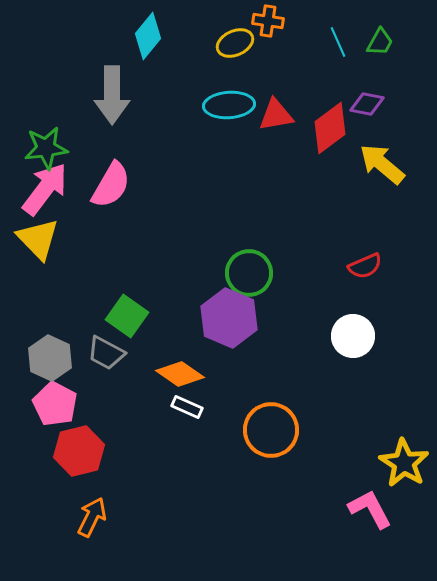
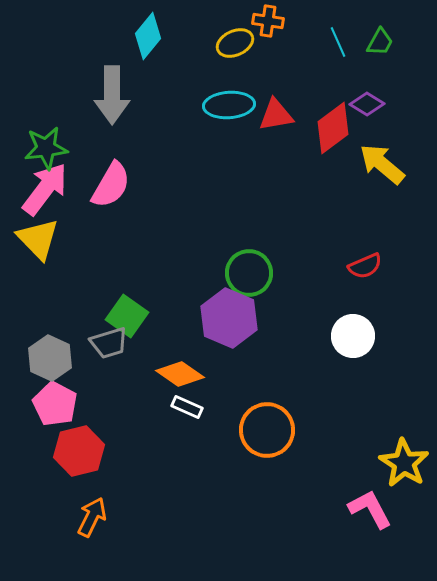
purple diamond: rotated 20 degrees clockwise
red diamond: moved 3 px right
gray trapezoid: moved 3 px right, 10 px up; rotated 45 degrees counterclockwise
orange circle: moved 4 px left
